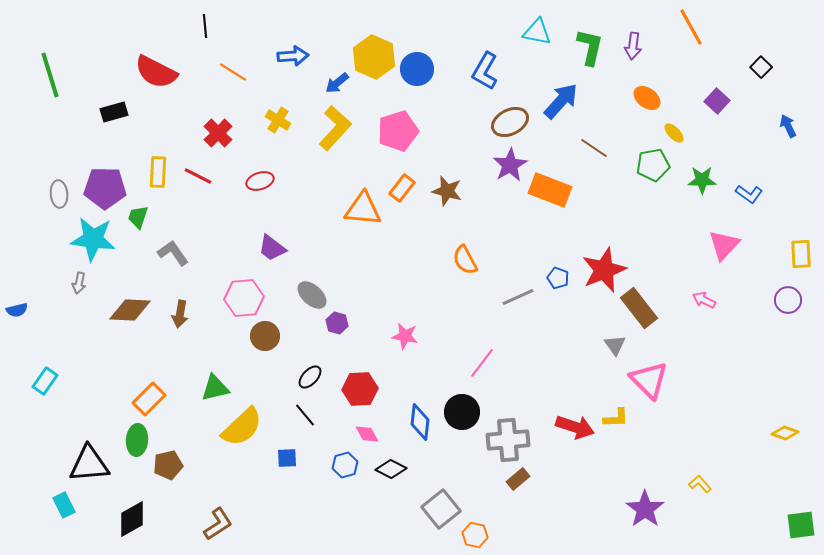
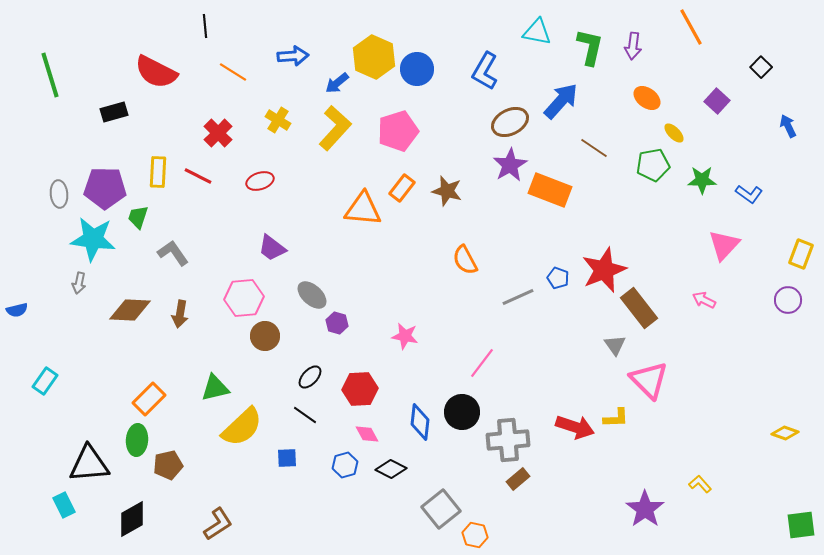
yellow rectangle at (801, 254): rotated 24 degrees clockwise
black line at (305, 415): rotated 15 degrees counterclockwise
